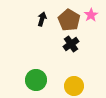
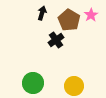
black arrow: moved 6 px up
black cross: moved 15 px left, 4 px up
green circle: moved 3 px left, 3 px down
